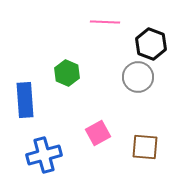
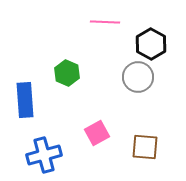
black hexagon: rotated 8 degrees clockwise
pink square: moved 1 px left
